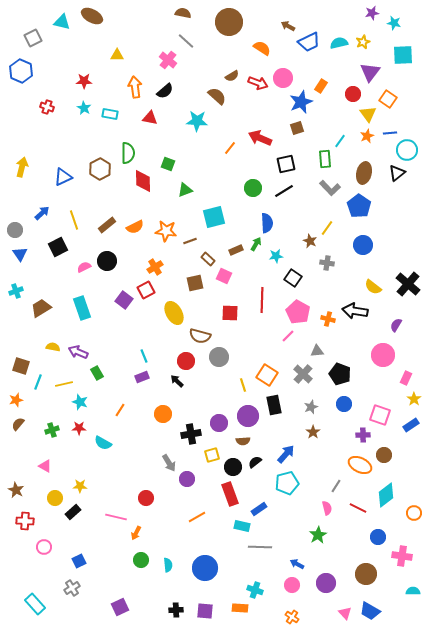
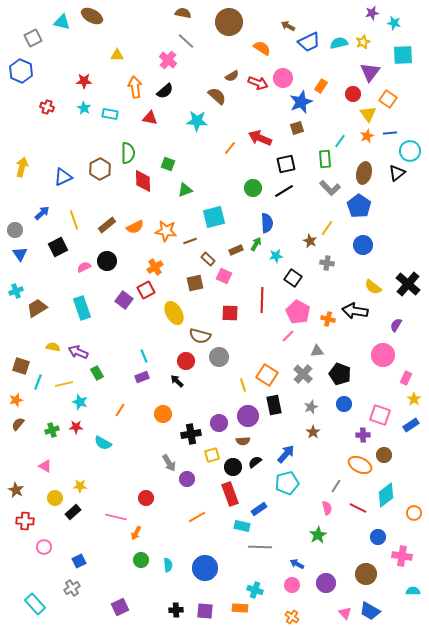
cyan circle at (407, 150): moved 3 px right, 1 px down
brown trapezoid at (41, 308): moved 4 px left
red star at (79, 428): moved 3 px left, 1 px up
